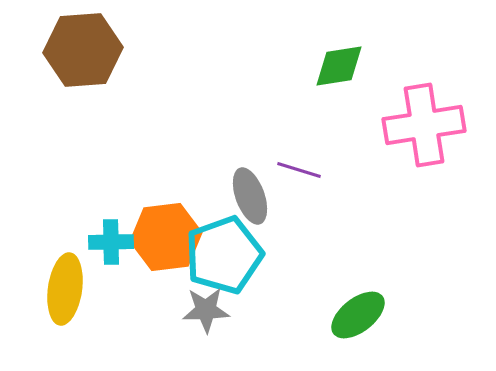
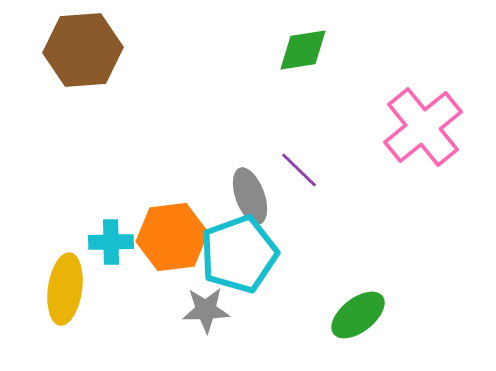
green diamond: moved 36 px left, 16 px up
pink cross: moved 1 px left, 2 px down; rotated 30 degrees counterclockwise
purple line: rotated 27 degrees clockwise
orange hexagon: moved 6 px right
cyan pentagon: moved 15 px right, 1 px up
